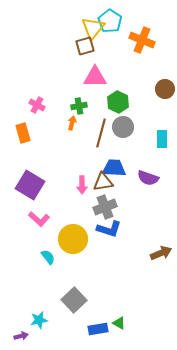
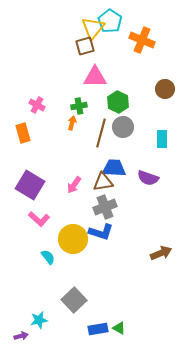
pink arrow: moved 8 px left; rotated 36 degrees clockwise
blue L-shape: moved 8 px left, 3 px down
green triangle: moved 5 px down
